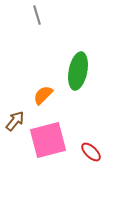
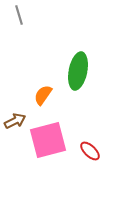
gray line: moved 18 px left
orange semicircle: rotated 10 degrees counterclockwise
brown arrow: rotated 25 degrees clockwise
red ellipse: moved 1 px left, 1 px up
